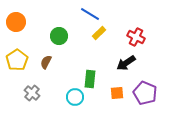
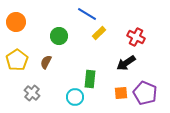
blue line: moved 3 px left
orange square: moved 4 px right
